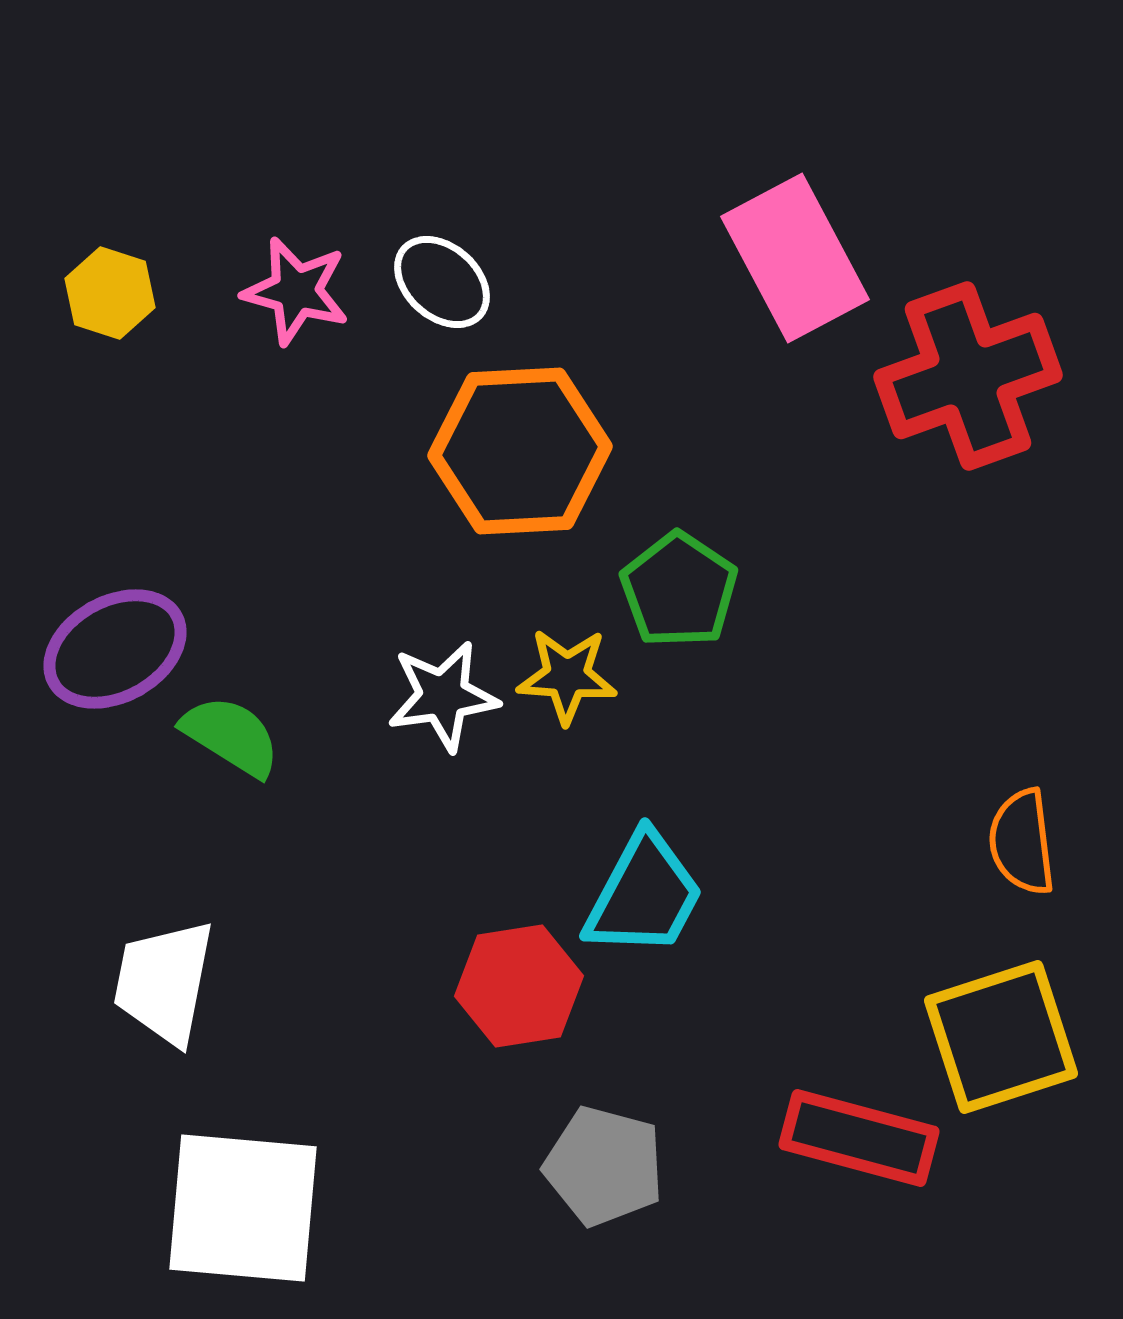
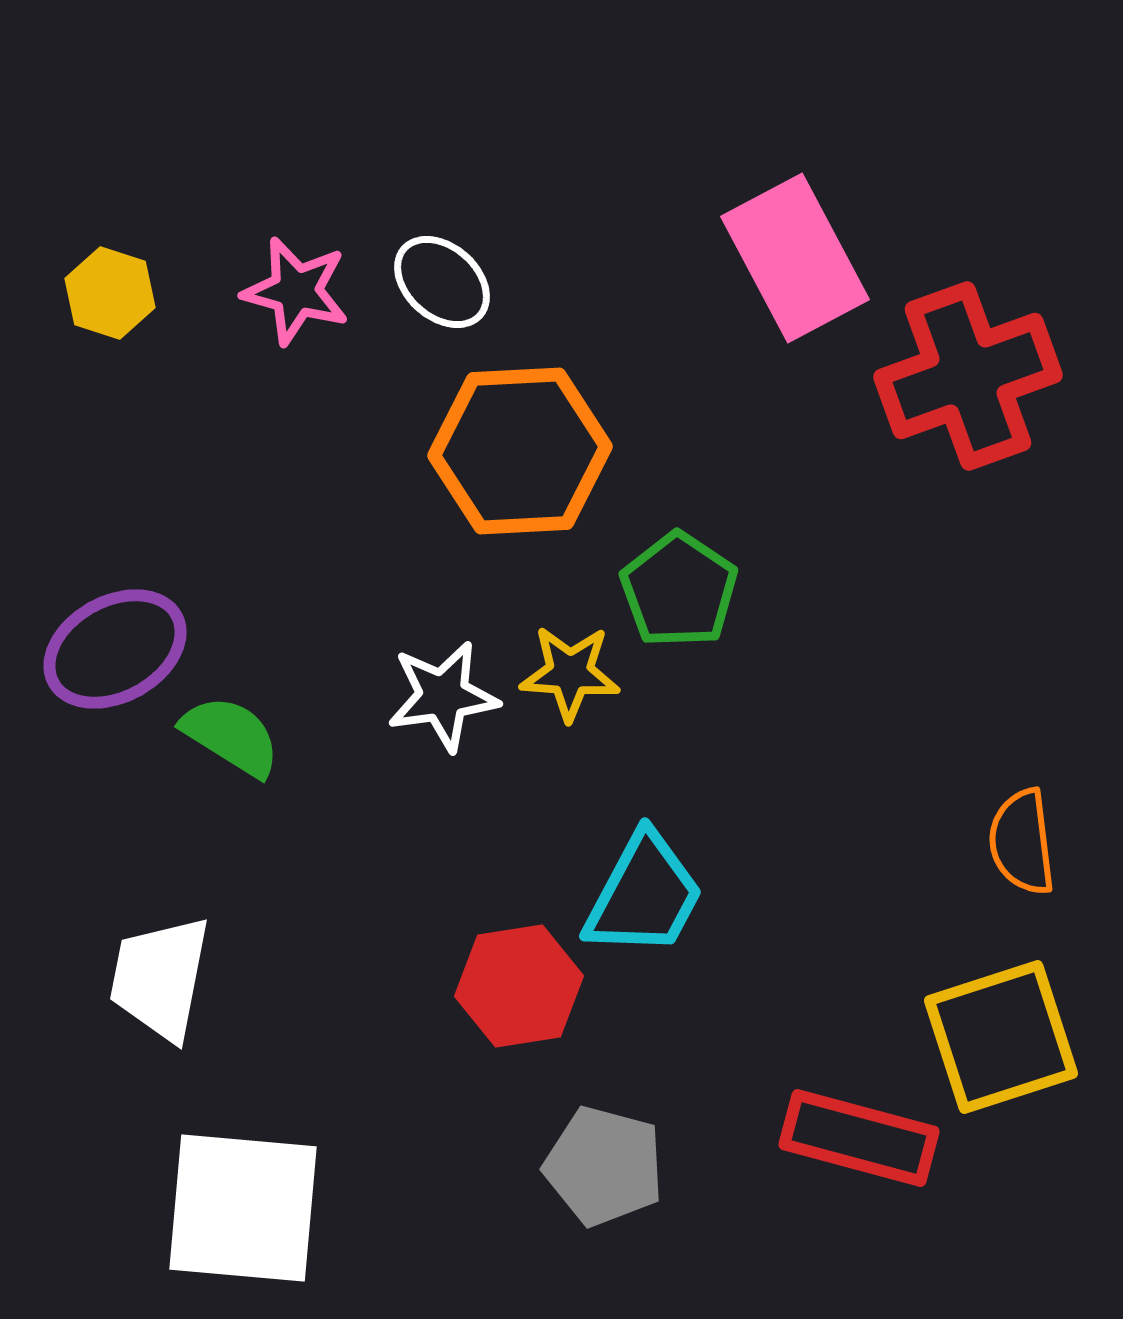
yellow star: moved 3 px right, 3 px up
white trapezoid: moved 4 px left, 4 px up
